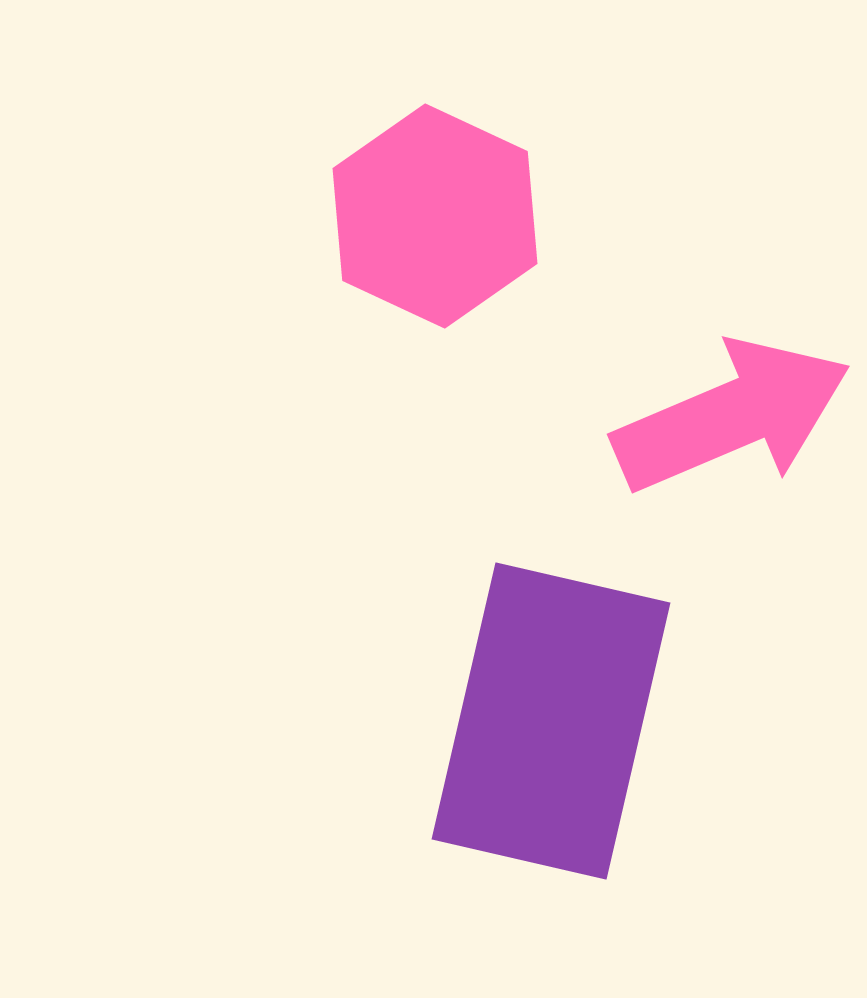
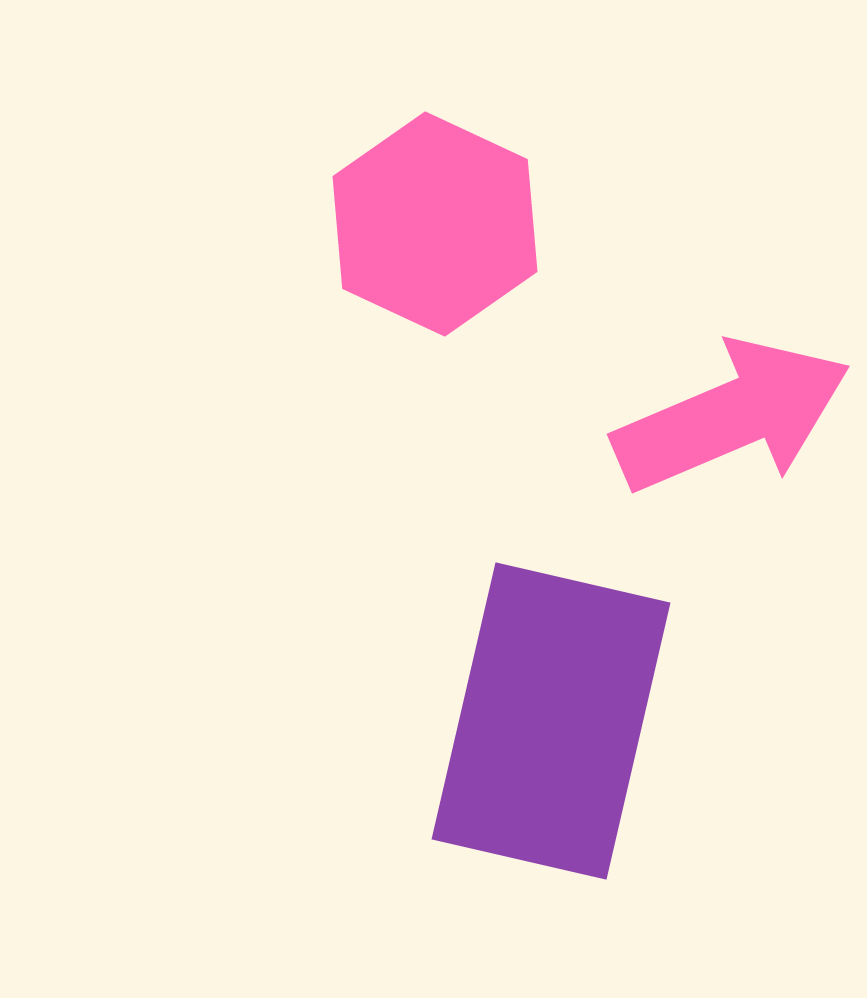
pink hexagon: moved 8 px down
